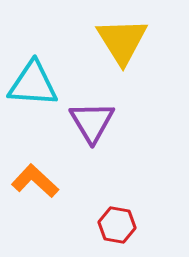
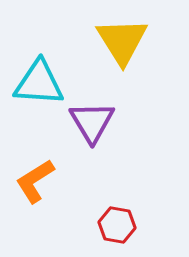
cyan triangle: moved 6 px right, 1 px up
orange L-shape: rotated 75 degrees counterclockwise
